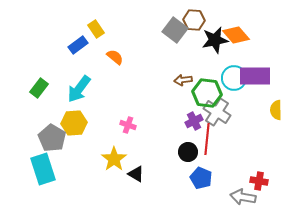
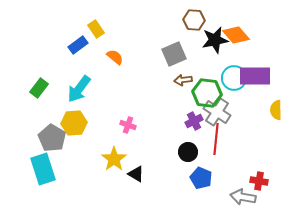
gray square: moved 1 px left, 24 px down; rotated 30 degrees clockwise
red line: moved 9 px right
